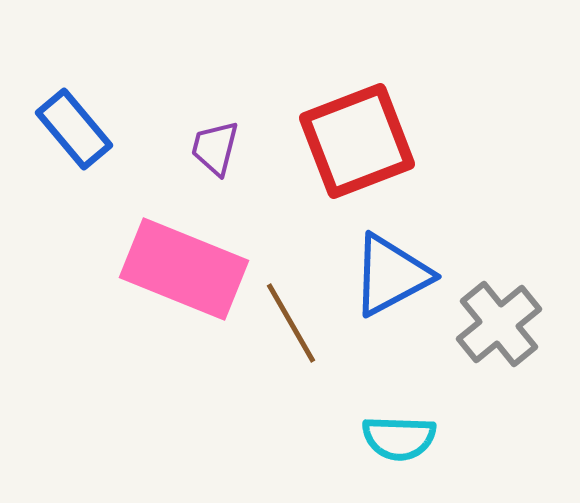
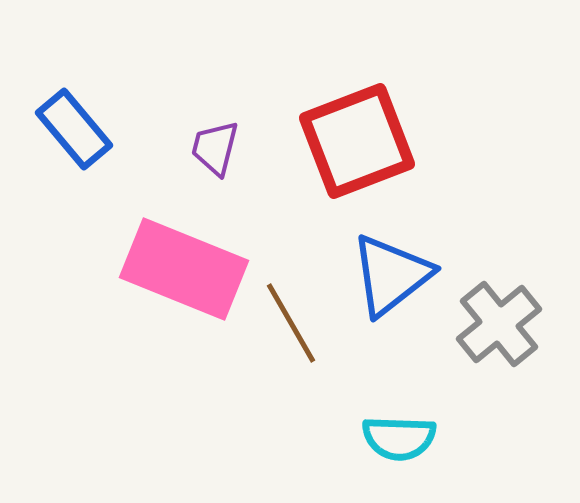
blue triangle: rotated 10 degrees counterclockwise
